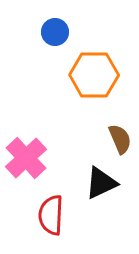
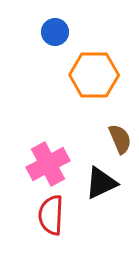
pink cross: moved 22 px right, 6 px down; rotated 15 degrees clockwise
